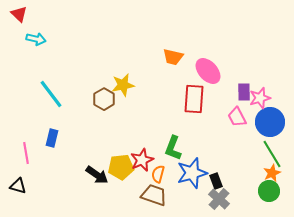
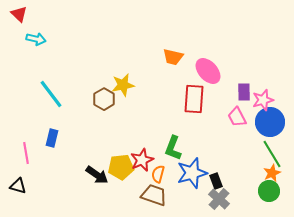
pink star: moved 3 px right, 2 px down
